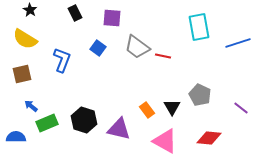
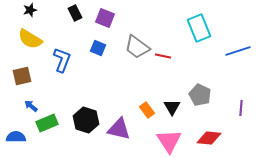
black star: rotated 24 degrees clockwise
purple square: moved 7 px left; rotated 18 degrees clockwise
cyan rectangle: moved 1 px down; rotated 12 degrees counterclockwise
yellow semicircle: moved 5 px right
blue line: moved 8 px down
blue square: rotated 14 degrees counterclockwise
brown square: moved 2 px down
purple line: rotated 56 degrees clockwise
black hexagon: moved 2 px right
pink triangle: moved 4 px right; rotated 28 degrees clockwise
